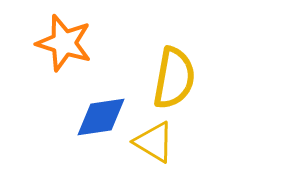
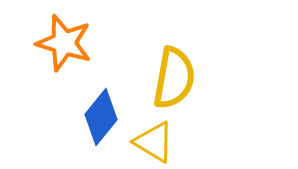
blue diamond: rotated 42 degrees counterclockwise
